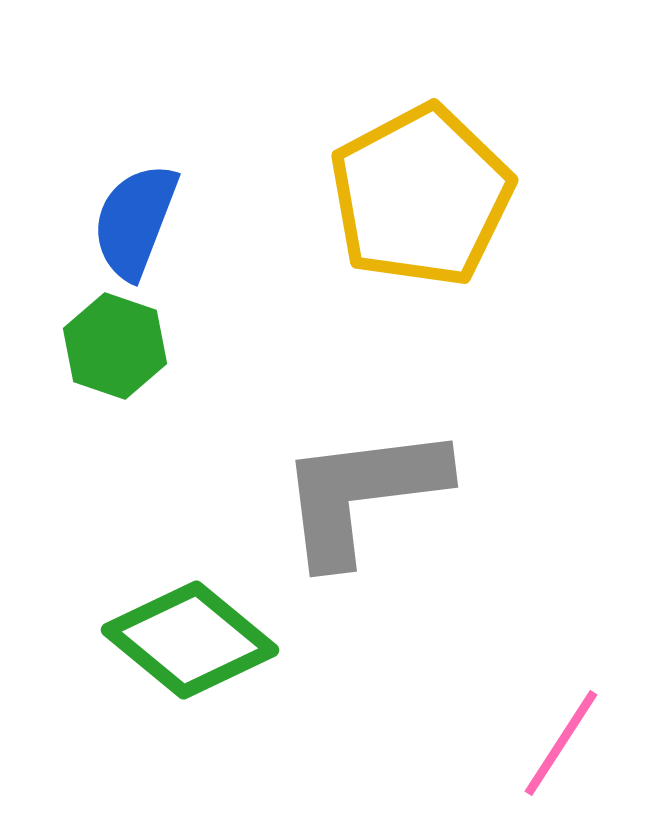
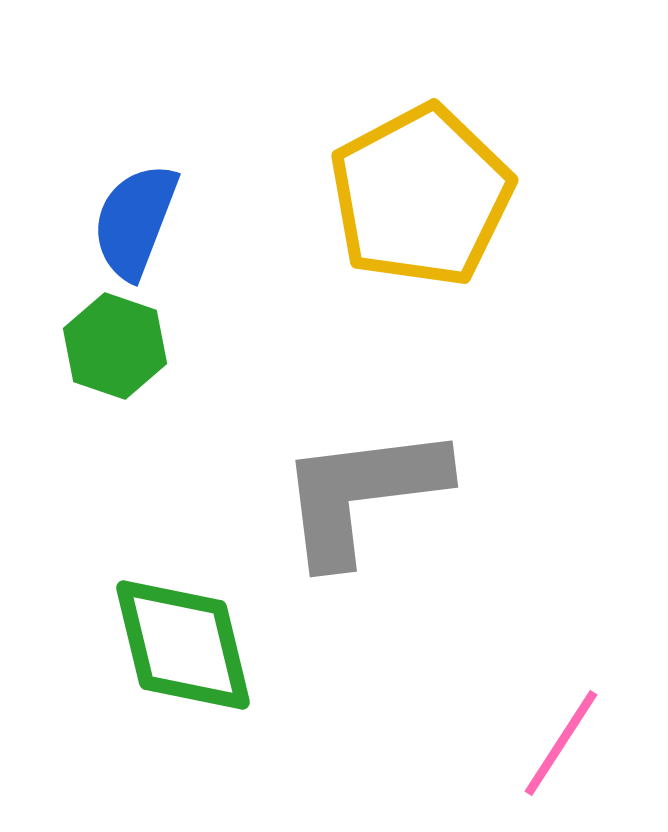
green diamond: moved 7 px left, 5 px down; rotated 37 degrees clockwise
